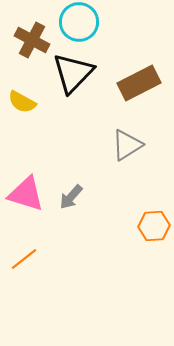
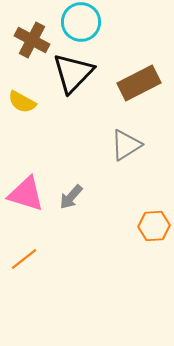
cyan circle: moved 2 px right
gray triangle: moved 1 px left
